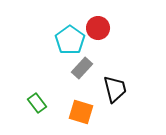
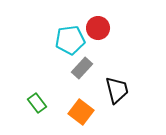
cyan pentagon: rotated 28 degrees clockwise
black trapezoid: moved 2 px right, 1 px down
orange square: rotated 20 degrees clockwise
